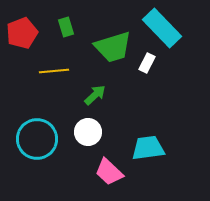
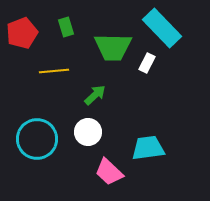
green trapezoid: rotated 18 degrees clockwise
